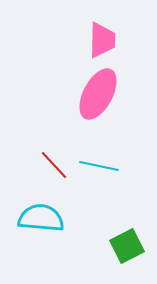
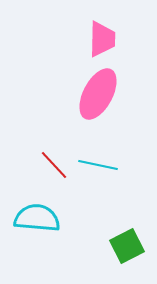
pink trapezoid: moved 1 px up
cyan line: moved 1 px left, 1 px up
cyan semicircle: moved 4 px left
